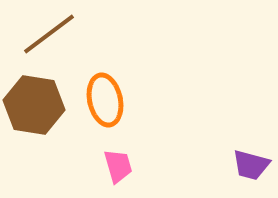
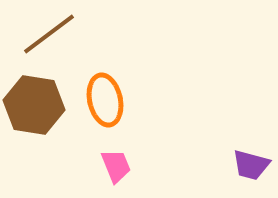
pink trapezoid: moved 2 px left; rotated 6 degrees counterclockwise
